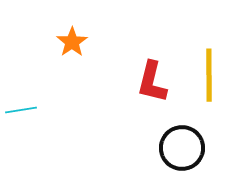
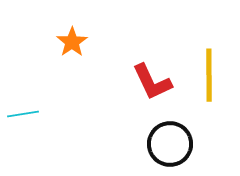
red L-shape: rotated 39 degrees counterclockwise
cyan line: moved 2 px right, 4 px down
black circle: moved 12 px left, 4 px up
